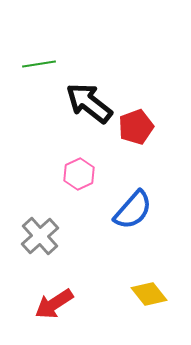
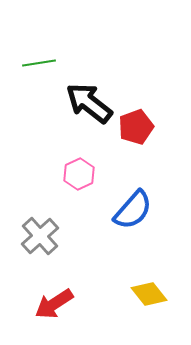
green line: moved 1 px up
